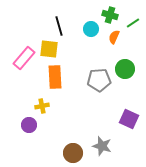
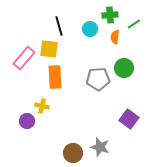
green cross: rotated 21 degrees counterclockwise
green line: moved 1 px right, 1 px down
cyan circle: moved 1 px left
orange semicircle: moved 1 px right; rotated 16 degrees counterclockwise
green circle: moved 1 px left, 1 px up
gray pentagon: moved 1 px left, 1 px up
yellow cross: rotated 24 degrees clockwise
purple square: rotated 12 degrees clockwise
purple circle: moved 2 px left, 4 px up
gray star: moved 2 px left, 1 px down
